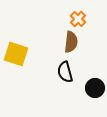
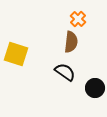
black semicircle: rotated 140 degrees clockwise
